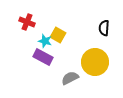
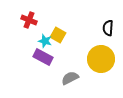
red cross: moved 2 px right, 2 px up
black semicircle: moved 4 px right
yellow circle: moved 6 px right, 3 px up
